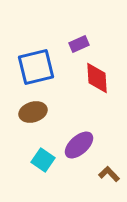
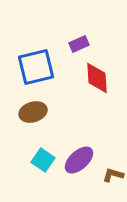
purple ellipse: moved 15 px down
brown L-shape: moved 4 px right, 1 px down; rotated 30 degrees counterclockwise
